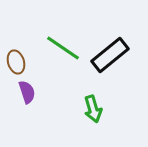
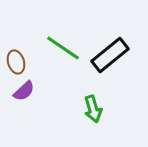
purple semicircle: moved 3 px left, 1 px up; rotated 65 degrees clockwise
